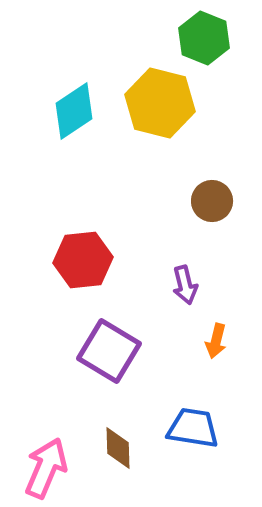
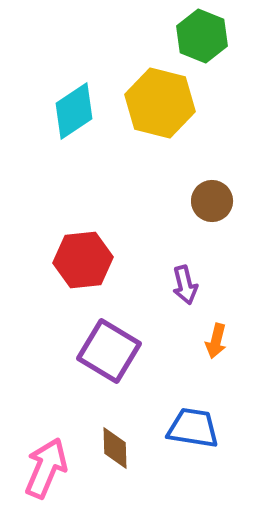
green hexagon: moved 2 px left, 2 px up
brown diamond: moved 3 px left
